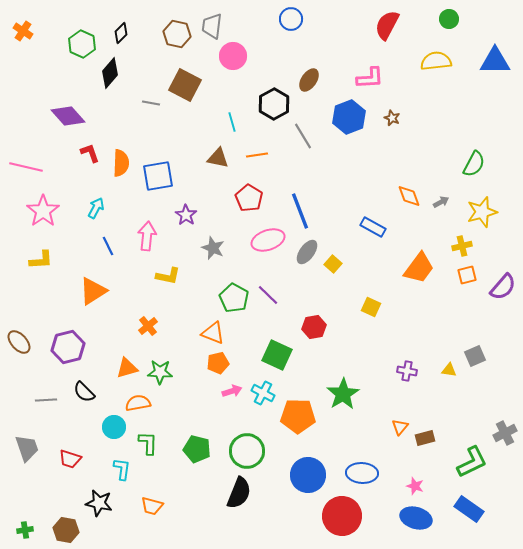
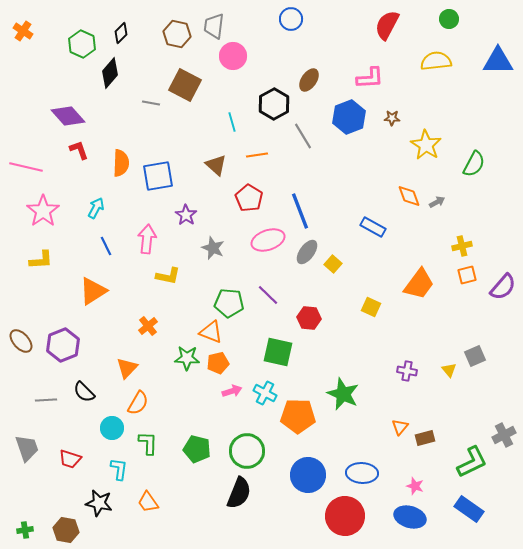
gray trapezoid at (212, 26): moved 2 px right
blue triangle at (495, 61): moved 3 px right
brown star at (392, 118): rotated 21 degrees counterclockwise
red L-shape at (90, 153): moved 11 px left, 3 px up
brown triangle at (218, 158): moved 2 px left, 7 px down; rotated 30 degrees clockwise
gray arrow at (441, 202): moved 4 px left
yellow star at (482, 212): moved 56 px left, 67 px up; rotated 24 degrees counterclockwise
pink arrow at (147, 236): moved 3 px down
blue line at (108, 246): moved 2 px left
orange trapezoid at (419, 268): moved 16 px down
green pentagon at (234, 298): moved 5 px left, 5 px down; rotated 24 degrees counterclockwise
red hexagon at (314, 327): moved 5 px left, 9 px up; rotated 15 degrees clockwise
orange triangle at (213, 333): moved 2 px left, 1 px up
brown ellipse at (19, 342): moved 2 px right, 1 px up
purple hexagon at (68, 347): moved 5 px left, 2 px up; rotated 8 degrees counterclockwise
green square at (277, 355): moved 1 px right, 3 px up; rotated 12 degrees counterclockwise
orange triangle at (127, 368): rotated 30 degrees counterclockwise
yellow triangle at (449, 370): rotated 42 degrees clockwise
green star at (160, 372): moved 27 px right, 14 px up
cyan cross at (263, 393): moved 2 px right
green star at (343, 394): rotated 16 degrees counterclockwise
orange semicircle at (138, 403): rotated 130 degrees clockwise
cyan circle at (114, 427): moved 2 px left, 1 px down
gray cross at (505, 433): moved 1 px left, 2 px down
cyan L-shape at (122, 469): moved 3 px left
orange trapezoid at (152, 506): moved 4 px left, 4 px up; rotated 40 degrees clockwise
red circle at (342, 516): moved 3 px right
blue ellipse at (416, 518): moved 6 px left, 1 px up
